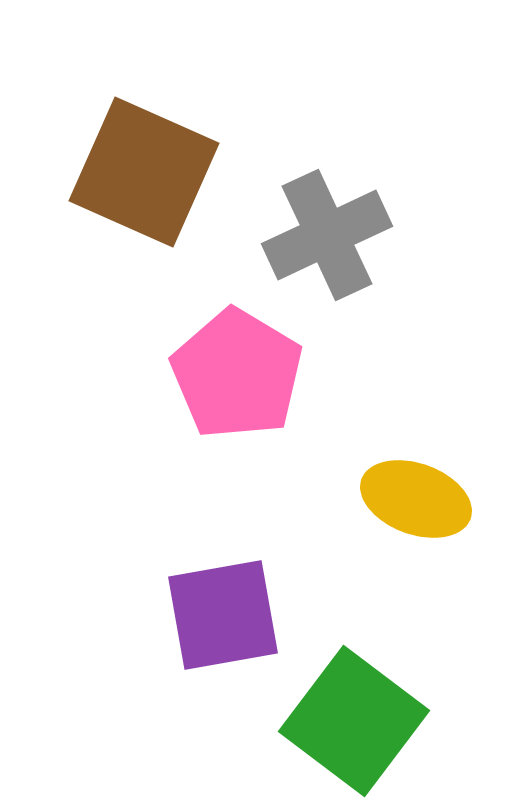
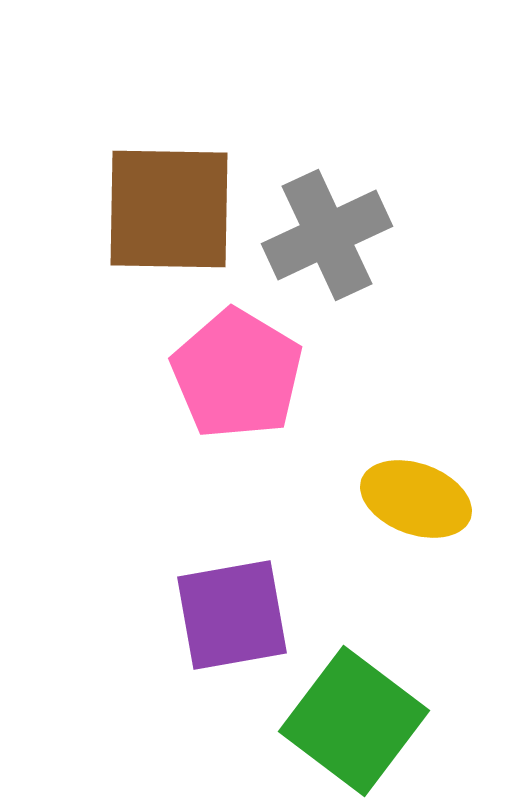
brown square: moved 25 px right, 37 px down; rotated 23 degrees counterclockwise
purple square: moved 9 px right
